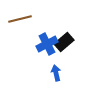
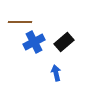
brown line: moved 3 px down; rotated 15 degrees clockwise
blue cross: moved 13 px left, 2 px up
